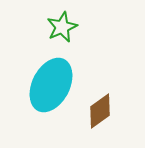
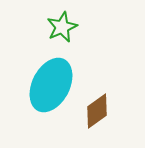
brown diamond: moved 3 px left
